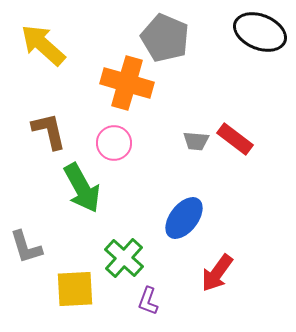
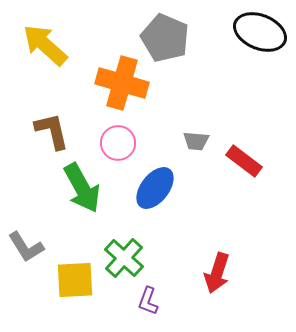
yellow arrow: moved 2 px right
orange cross: moved 5 px left
brown L-shape: moved 3 px right
red rectangle: moved 9 px right, 22 px down
pink circle: moved 4 px right
blue ellipse: moved 29 px left, 30 px up
gray L-shape: rotated 15 degrees counterclockwise
red arrow: rotated 18 degrees counterclockwise
yellow square: moved 9 px up
